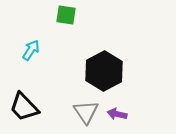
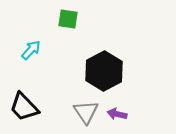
green square: moved 2 px right, 4 px down
cyan arrow: rotated 10 degrees clockwise
